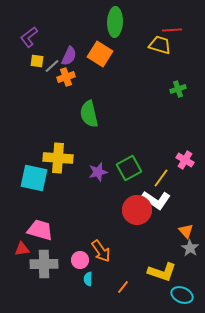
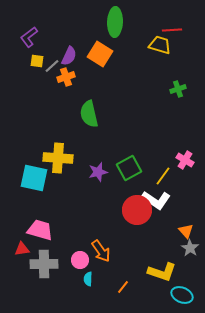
yellow line: moved 2 px right, 2 px up
